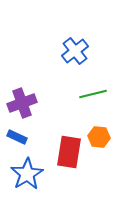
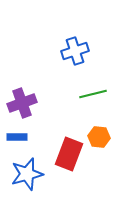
blue cross: rotated 20 degrees clockwise
blue rectangle: rotated 24 degrees counterclockwise
red rectangle: moved 2 px down; rotated 12 degrees clockwise
blue star: rotated 16 degrees clockwise
